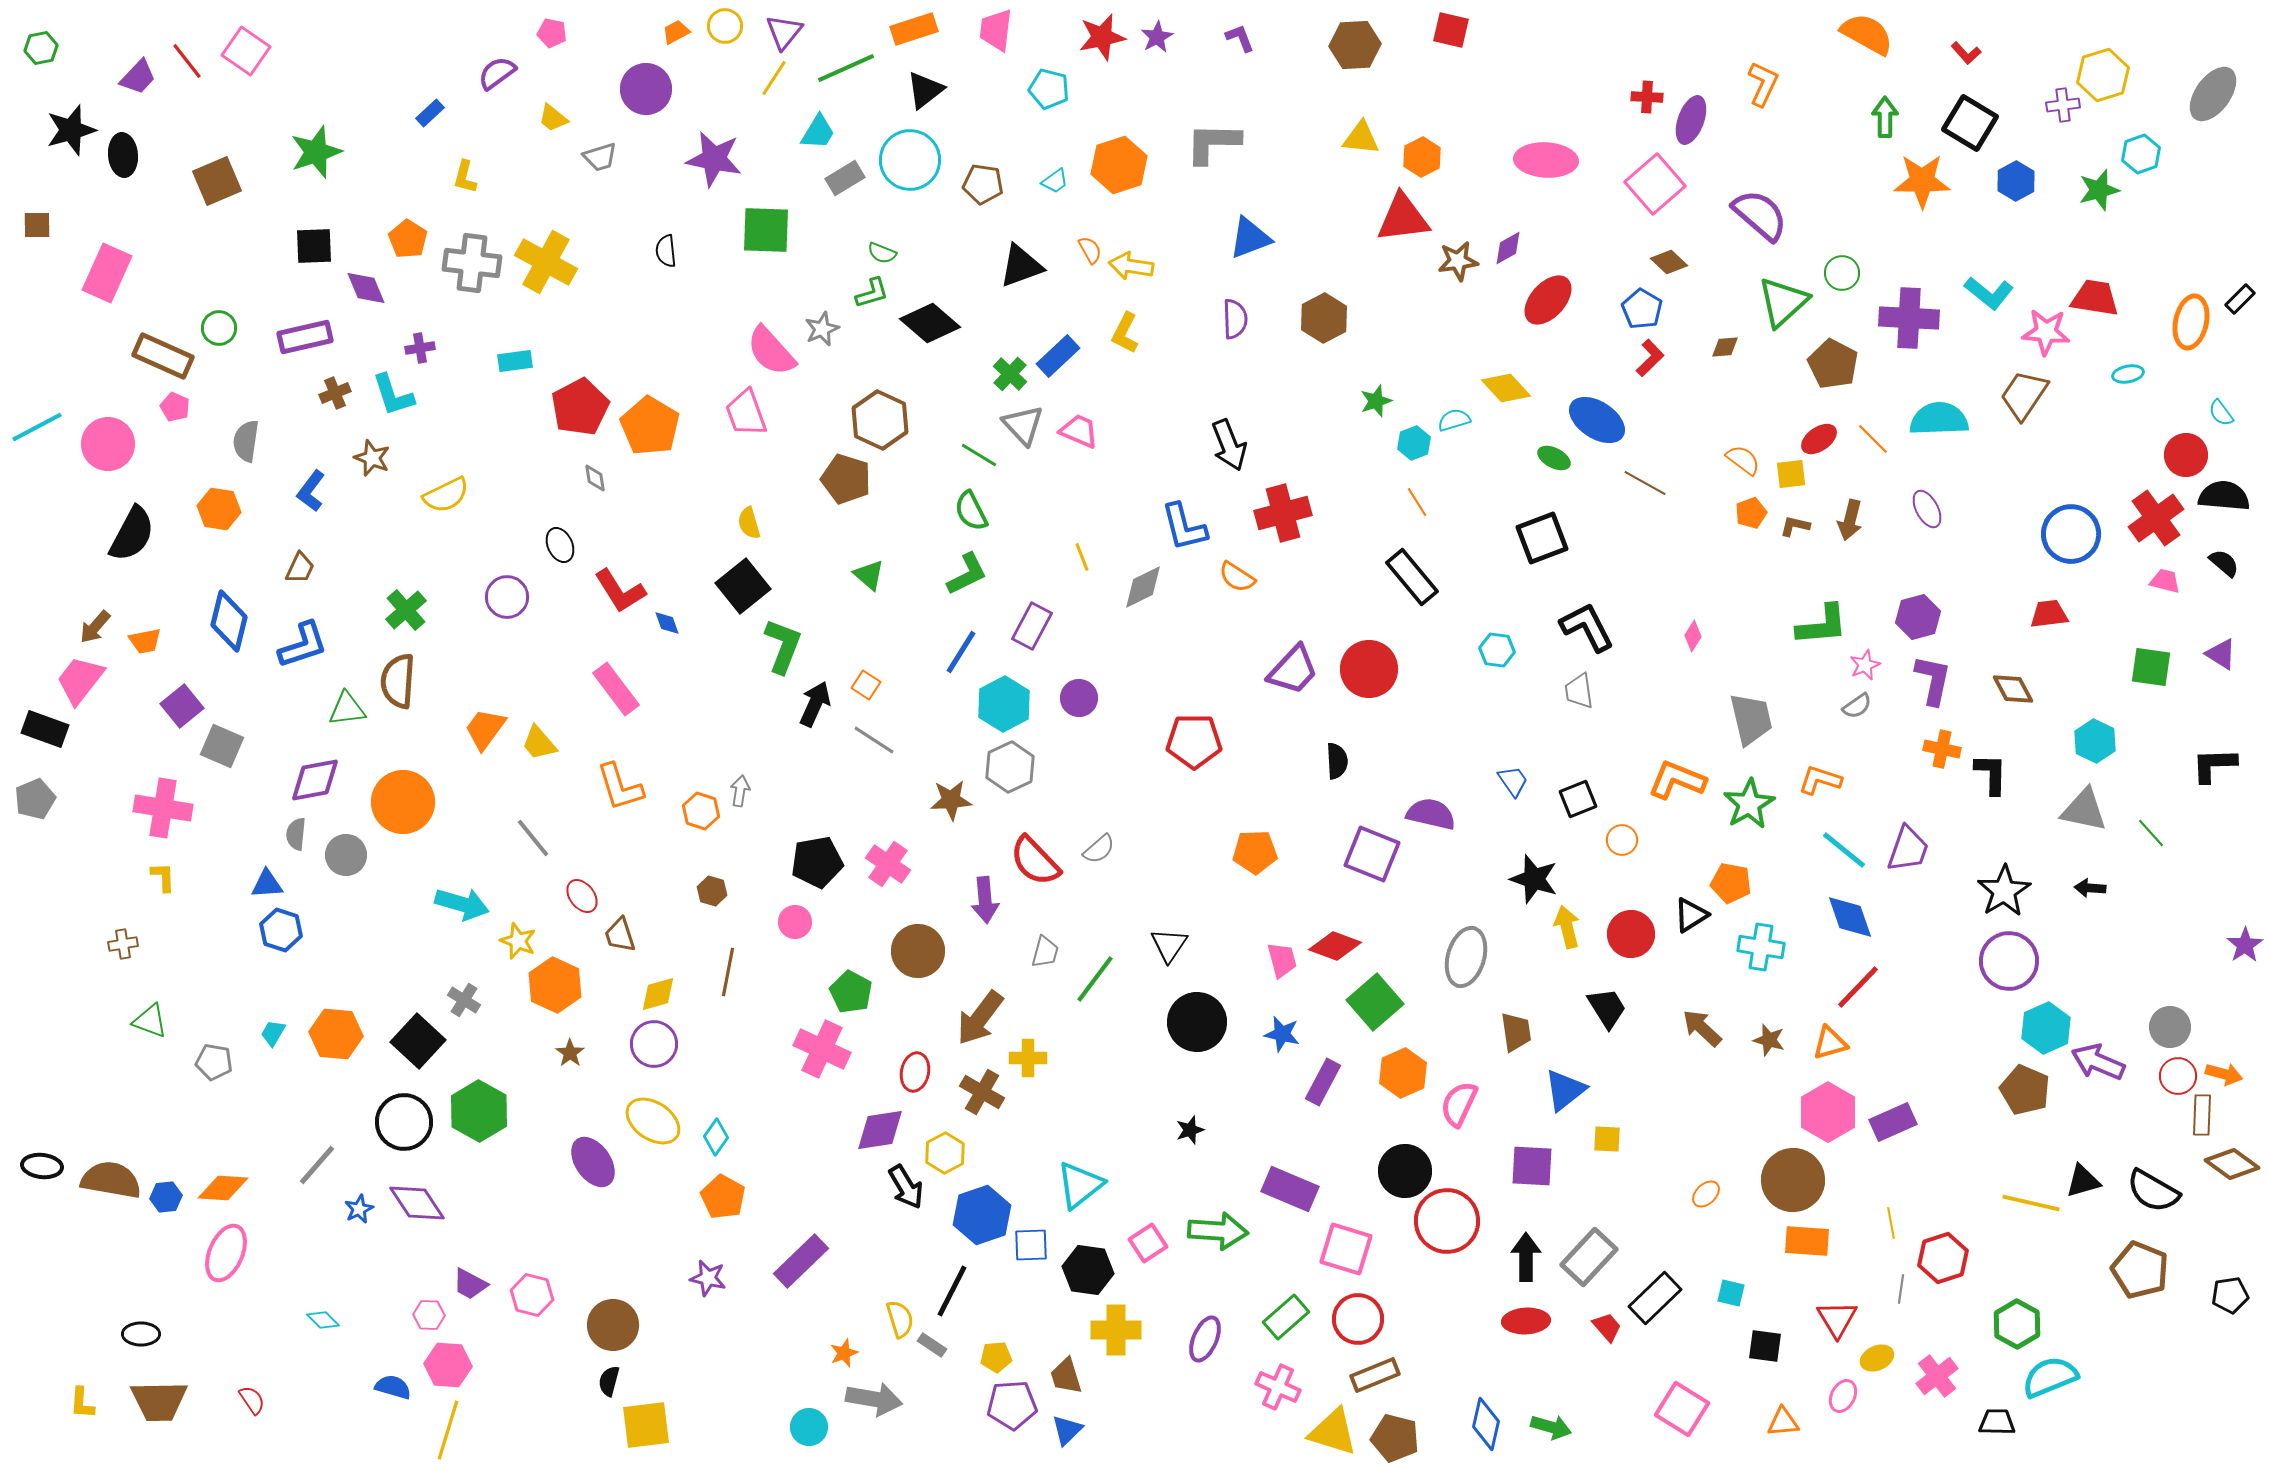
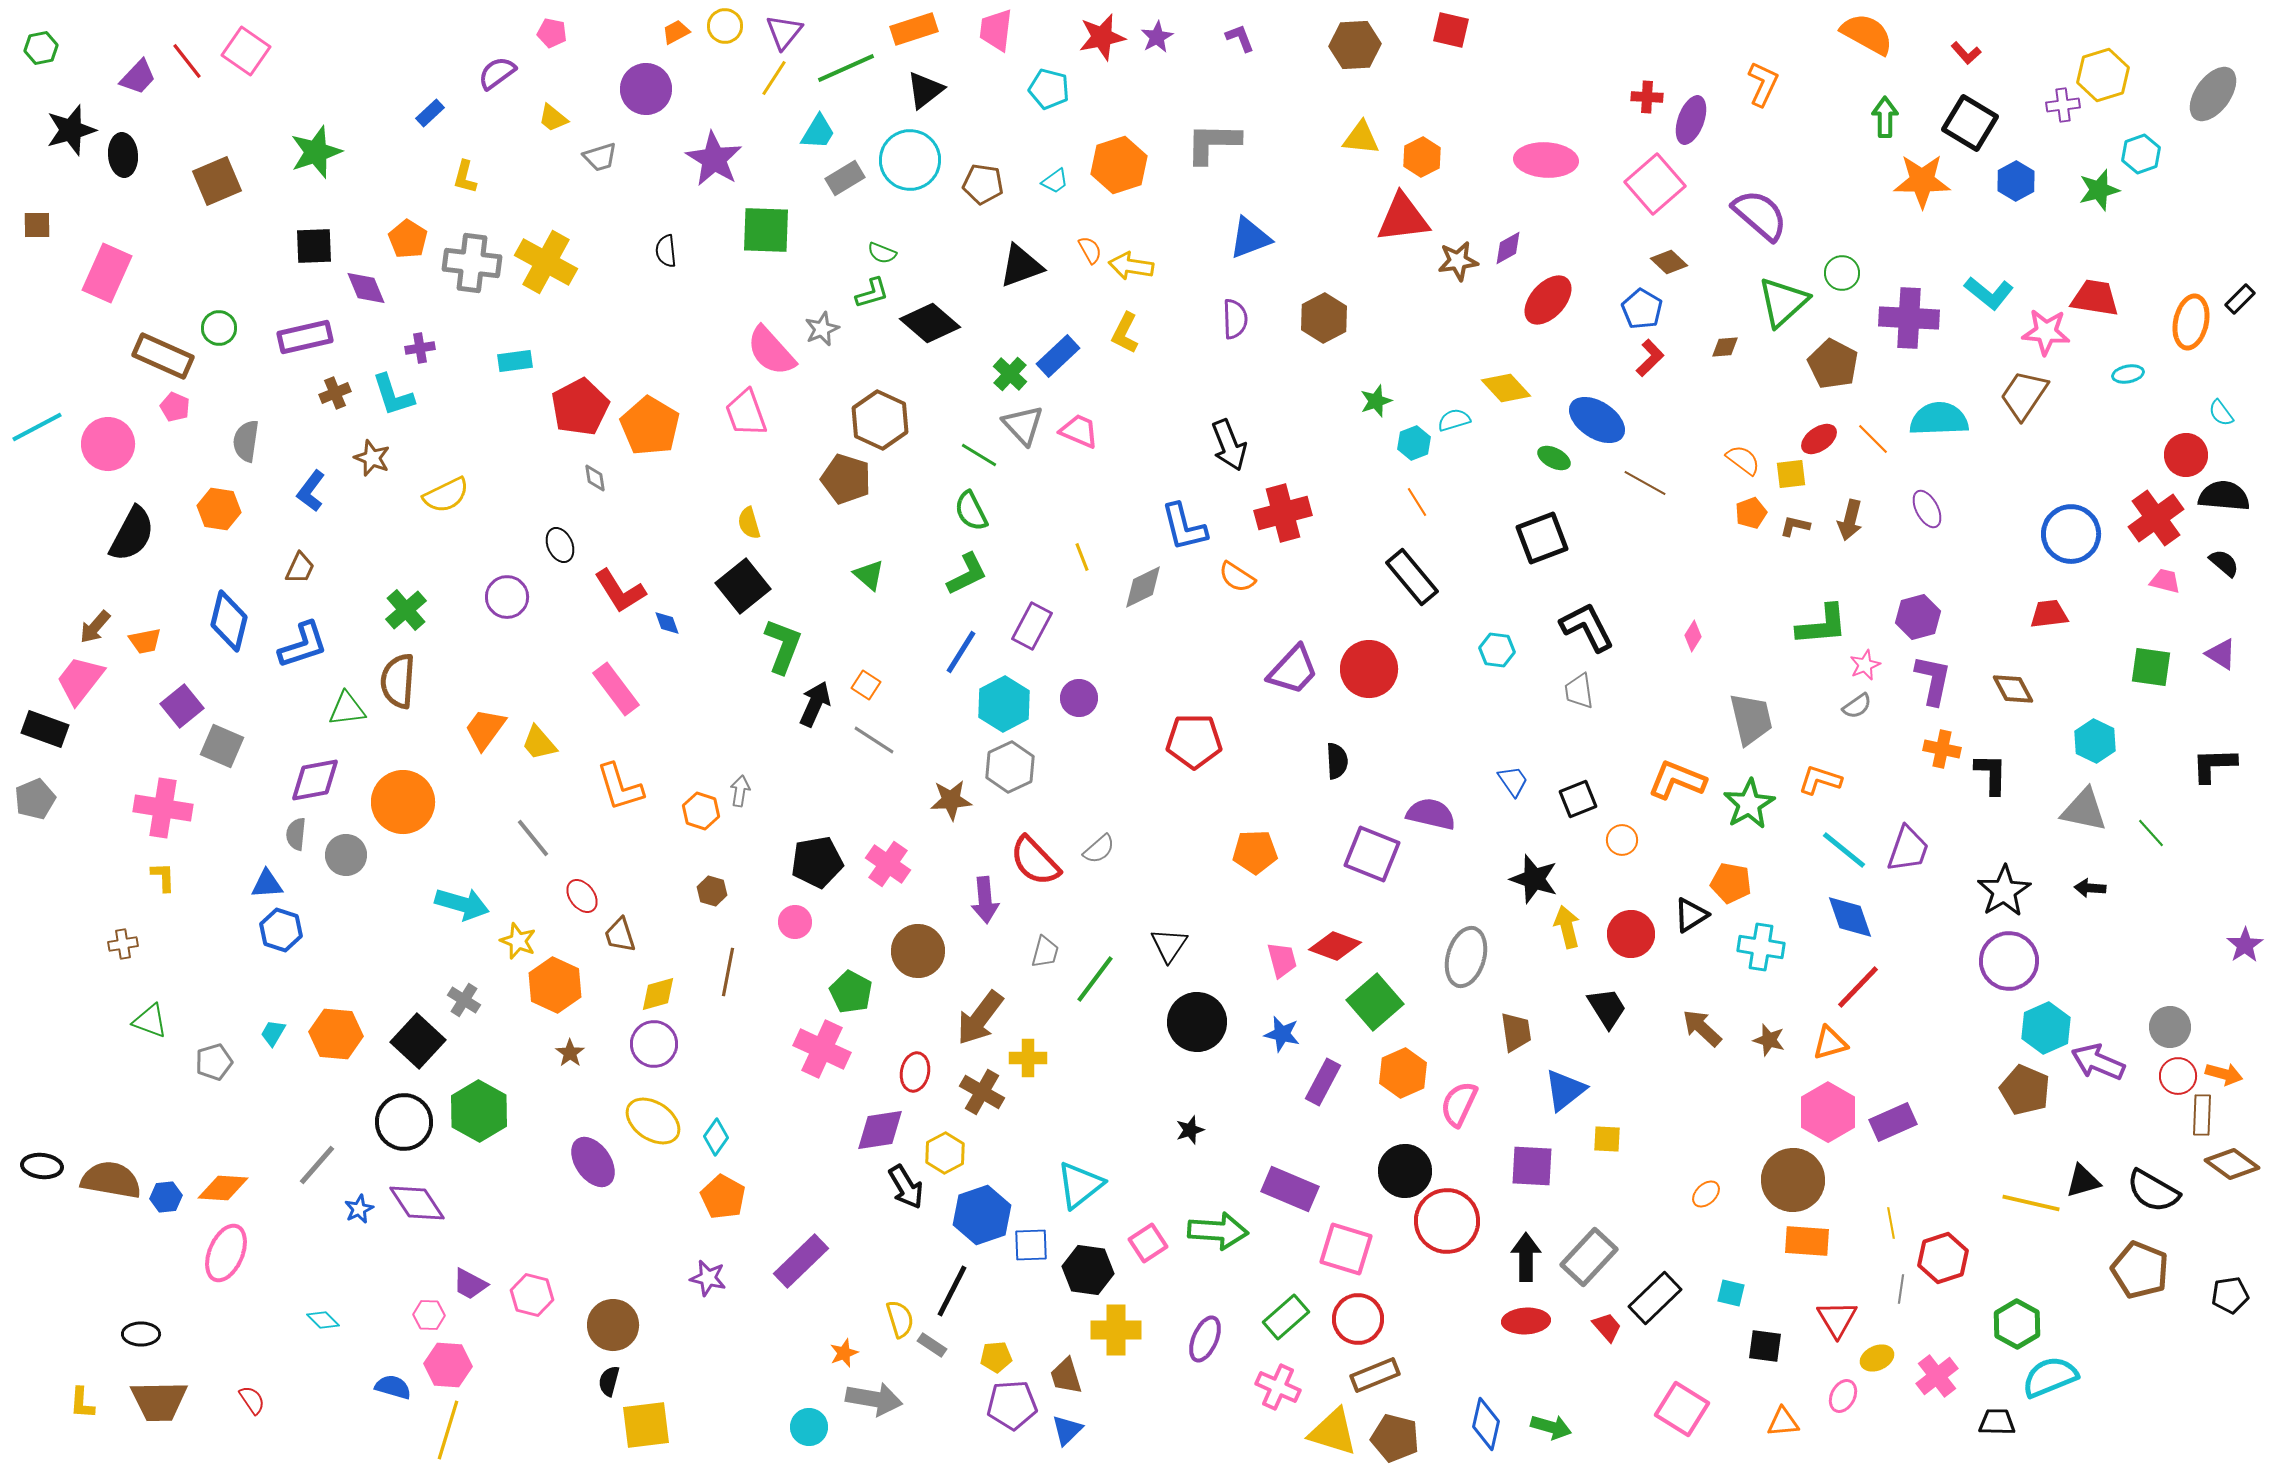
purple star at (714, 159): rotated 20 degrees clockwise
gray pentagon at (214, 1062): rotated 27 degrees counterclockwise
